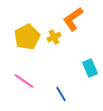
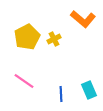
orange L-shape: moved 10 px right; rotated 105 degrees counterclockwise
yellow cross: moved 2 px down
cyan rectangle: moved 1 px left, 22 px down
blue line: rotated 28 degrees clockwise
